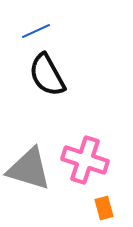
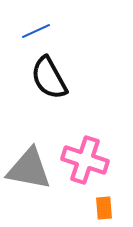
black semicircle: moved 2 px right, 3 px down
gray triangle: rotated 6 degrees counterclockwise
orange rectangle: rotated 10 degrees clockwise
